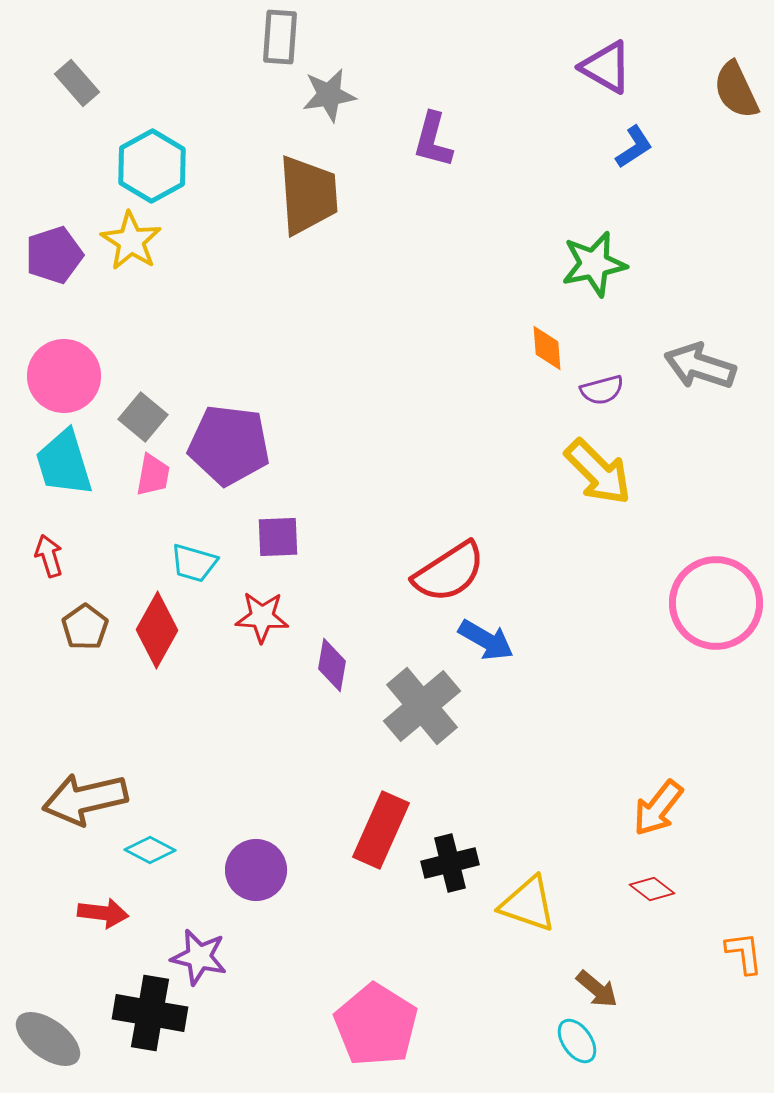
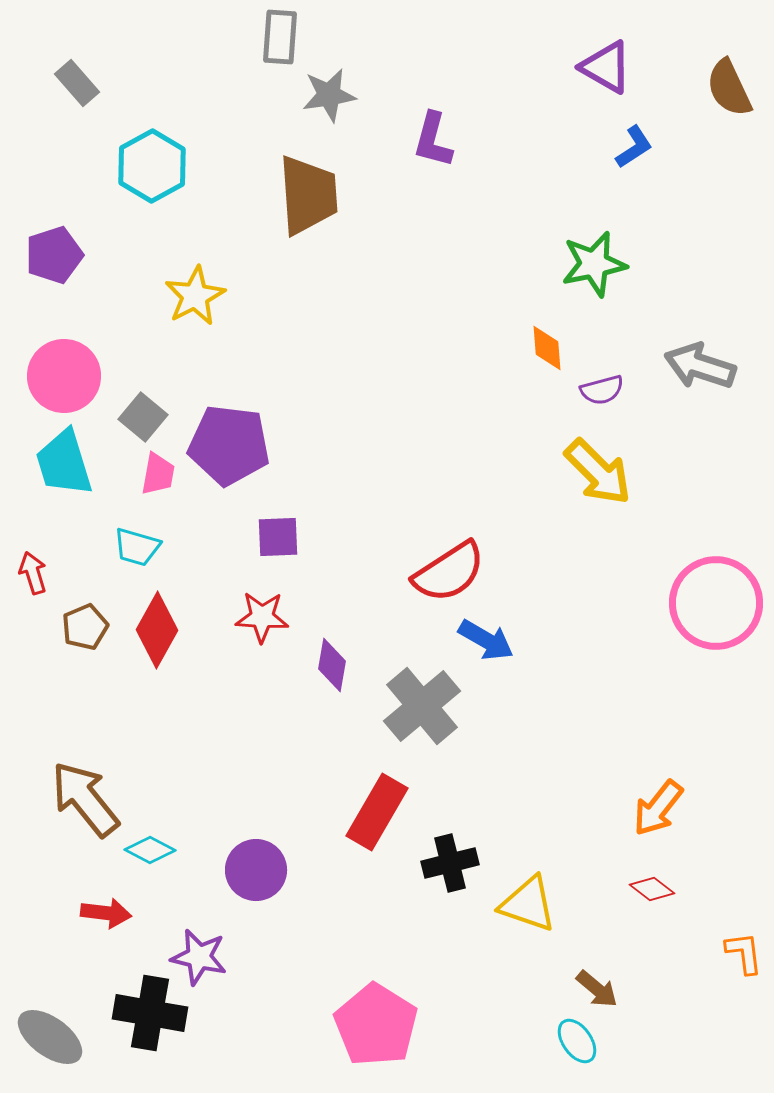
brown semicircle at (736, 90): moved 7 px left, 2 px up
yellow star at (131, 241): moved 64 px right, 55 px down; rotated 12 degrees clockwise
pink trapezoid at (153, 475): moved 5 px right, 1 px up
red arrow at (49, 556): moved 16 px left, 17 px down
cyan trapezoid at (194, 563): moved 57 px left, 16 px up
brown pentagon at (85, 627): rotated 12 degrees clockwise
brown arrow at (85, 799): rotated 64 degrees clockwise
red rectangle at (381, 830): moved 4 px left, 18 px up; rotated 6 degrees clockwise
red arrow at (103, 913): moved 3 px right
gray ellipse at (48, 1039): moved 2 px right, 2 px up
